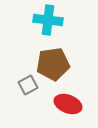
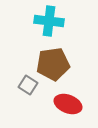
cyan cross: moved 1 px right, 1 px down
gray square: rotated 30 degrees counterclockwise
